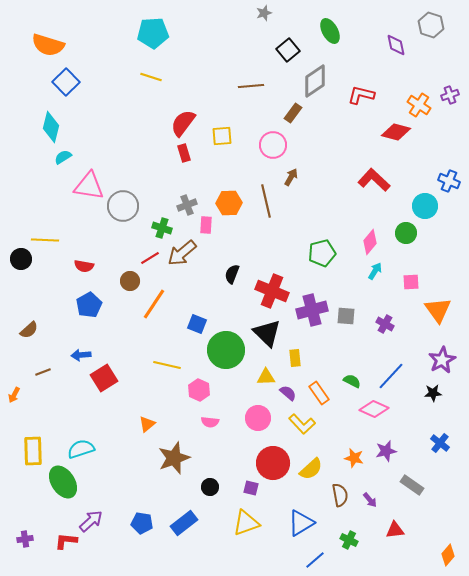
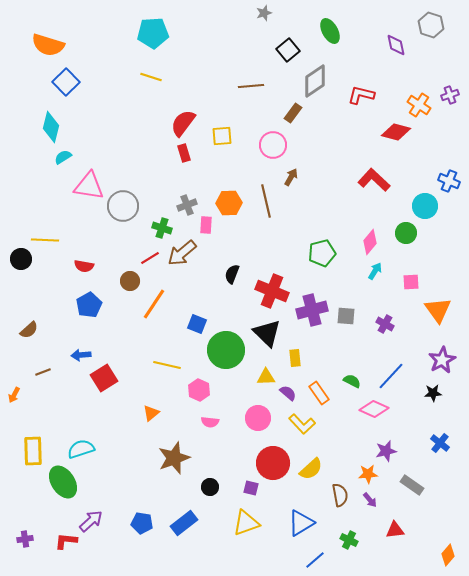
orange triangle at (147, 424): moved 4 px right, 11 px up
orange star at (354, 458): moved 14 px right, 16 px down; rotated 18 degrees counterclockwise
